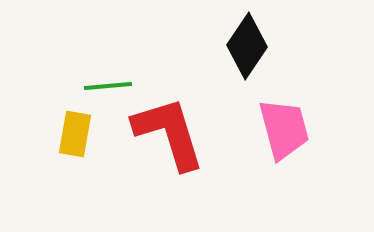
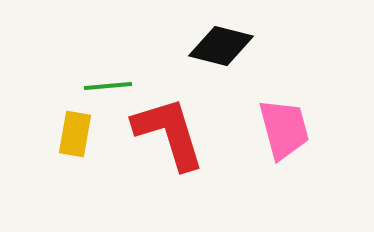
black diamond: moved 26 px left; rotated 70 degrees clockwise
